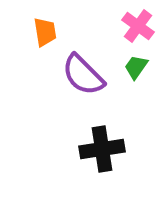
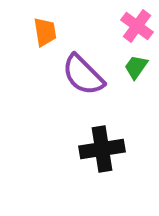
pink cross: moved 1 px left
